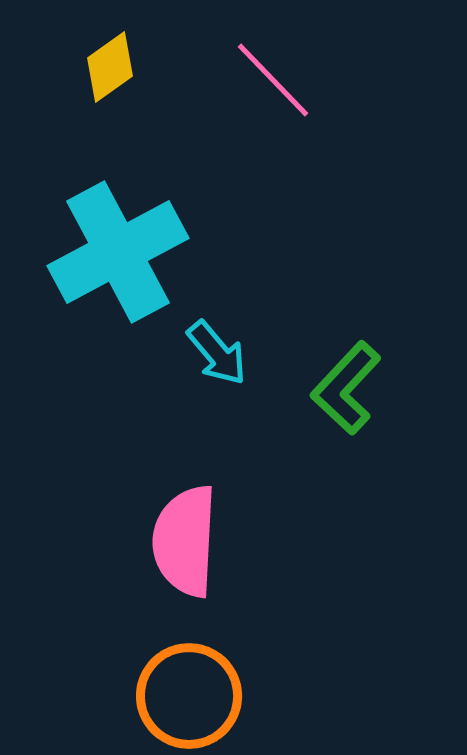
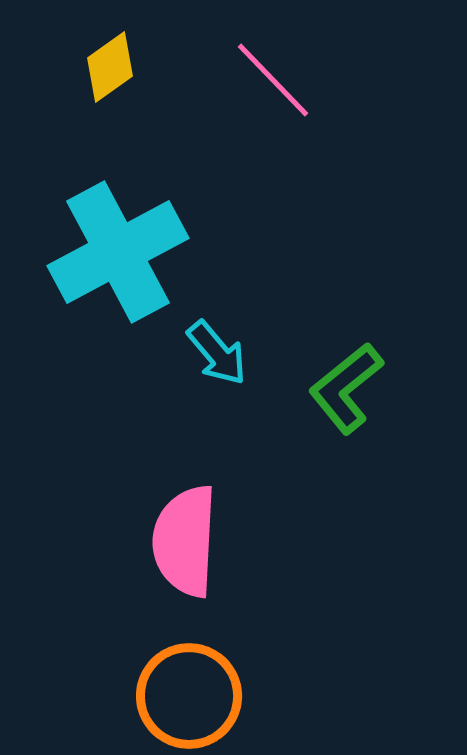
green L-shape: rotated 8 degrees clockwise
